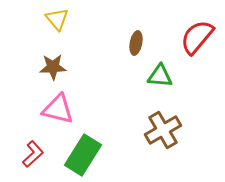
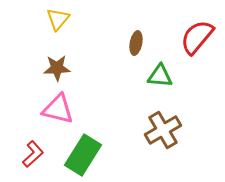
yellow triangle: moved 1 px right; rotated 20 degrees clockwise
brown star: moved 4 px right, 1 px down
